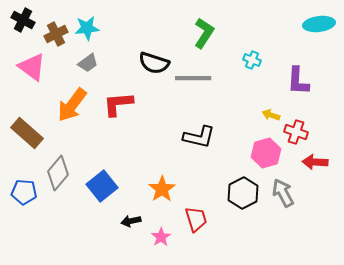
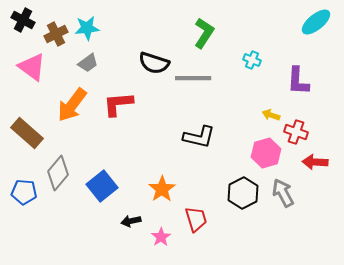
cyan ellipse: moved 3 px left, 2 px up; rotated 32 degrees counterclockwise
